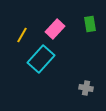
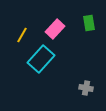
green rectangle: moved 1 px left, 1 px up
